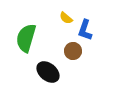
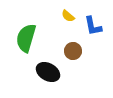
yellow semicircle: moved 2 px right, 2 px up
blue L-shape: moved 8 px right, 4 px up; rotated 30 degrees counterclockwise
black ellipse: rotated 10 degrees counterclockwise
